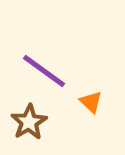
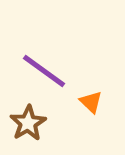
brown star: moved 1 px left, 1 px down
